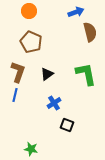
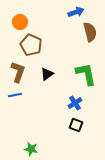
orange circle: moved 9 px left, 11 px down
brown pentagon: moved 3 px down
blue line: rotated 64 degrees clockwise
blue cross: moved 21 px right
black square: moved 9 px right
